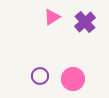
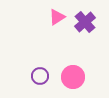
pink triangle: moved 5 px right
pink circle: moved 2 px up
